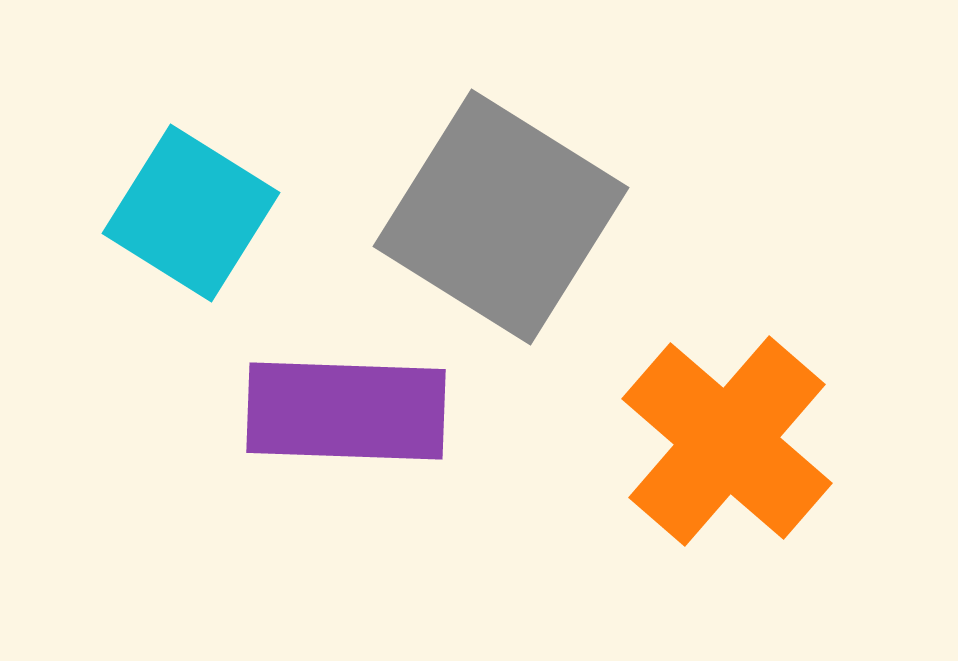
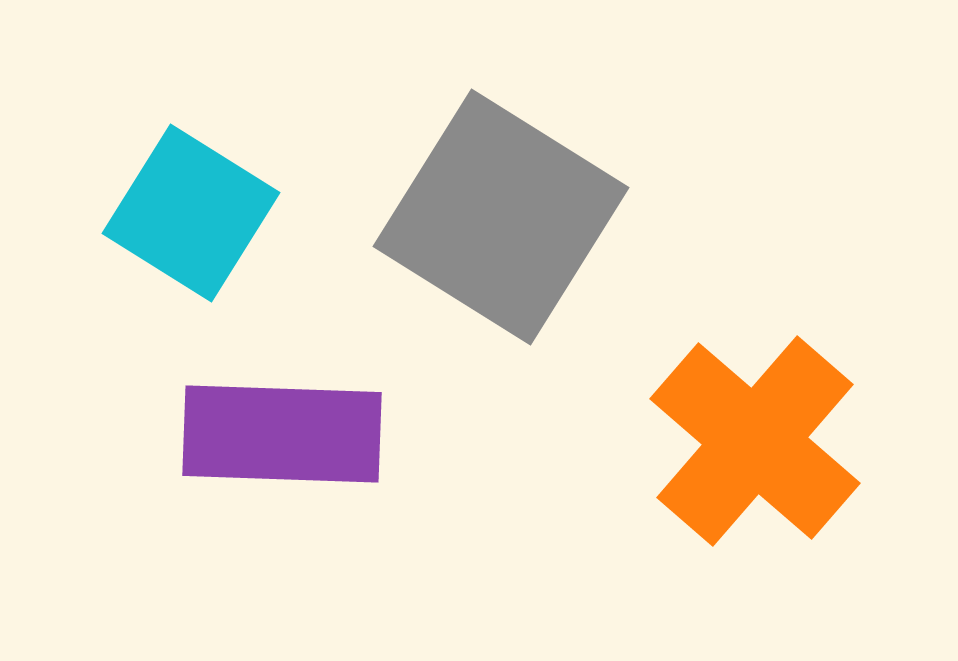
purple rectangle: moved 64 px left, 23 px down
orange cross: moved 28 px right
